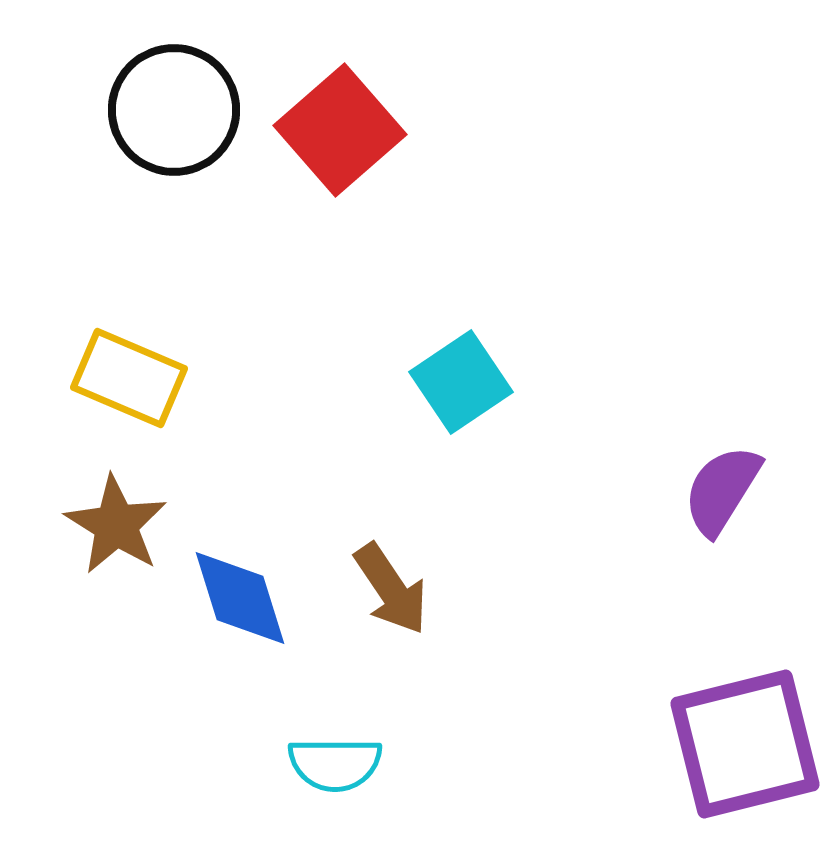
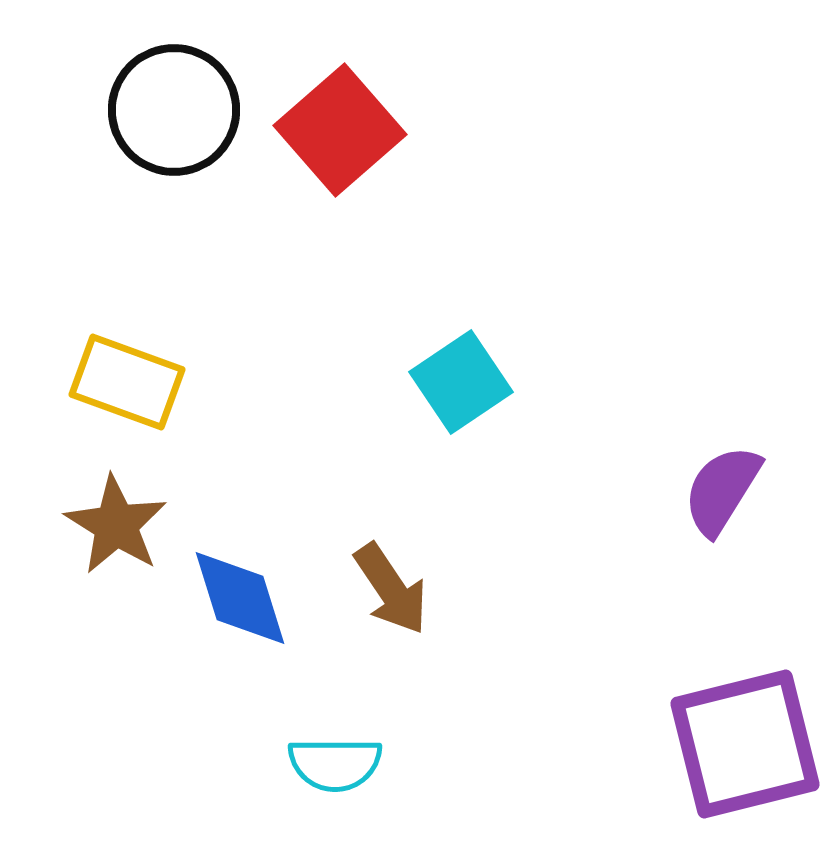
yellow rectangle: moved 2 px left, 4 px down; rotated 3 degrees counterclockwise
